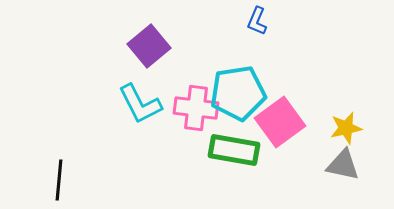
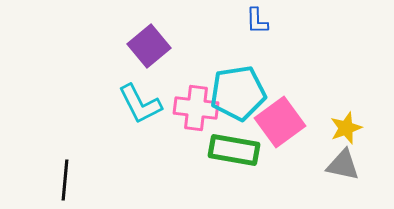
blue L-shape: rotated 24 degrees counterclockwise
yellow star: rotated 8 degrees counterclockwise
black line: moved 6 px right
